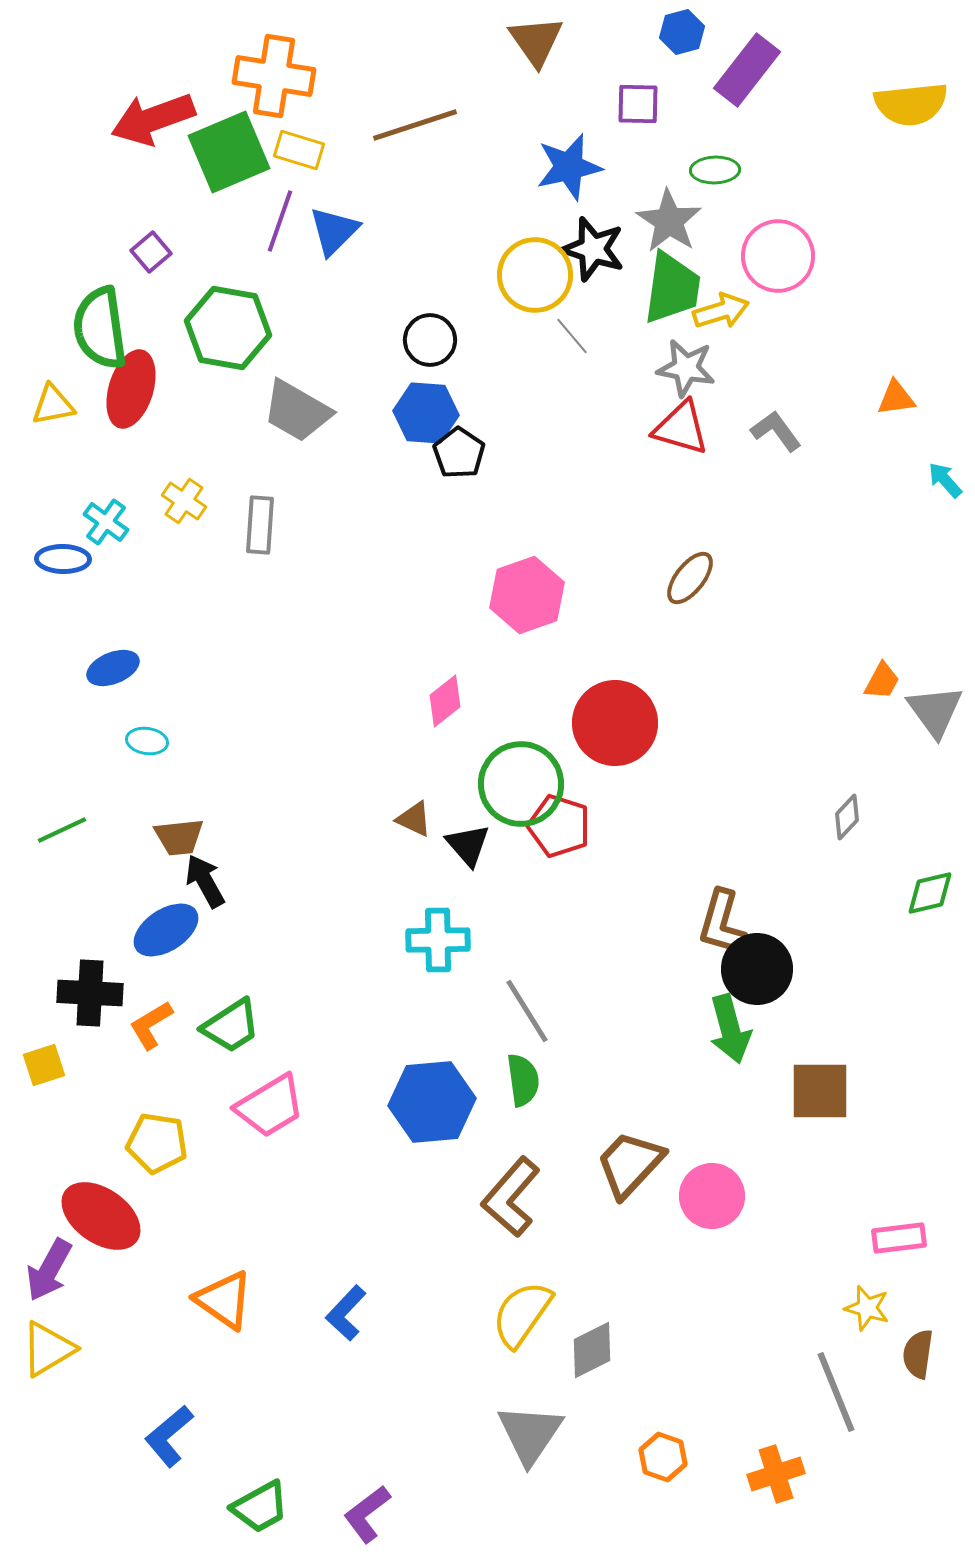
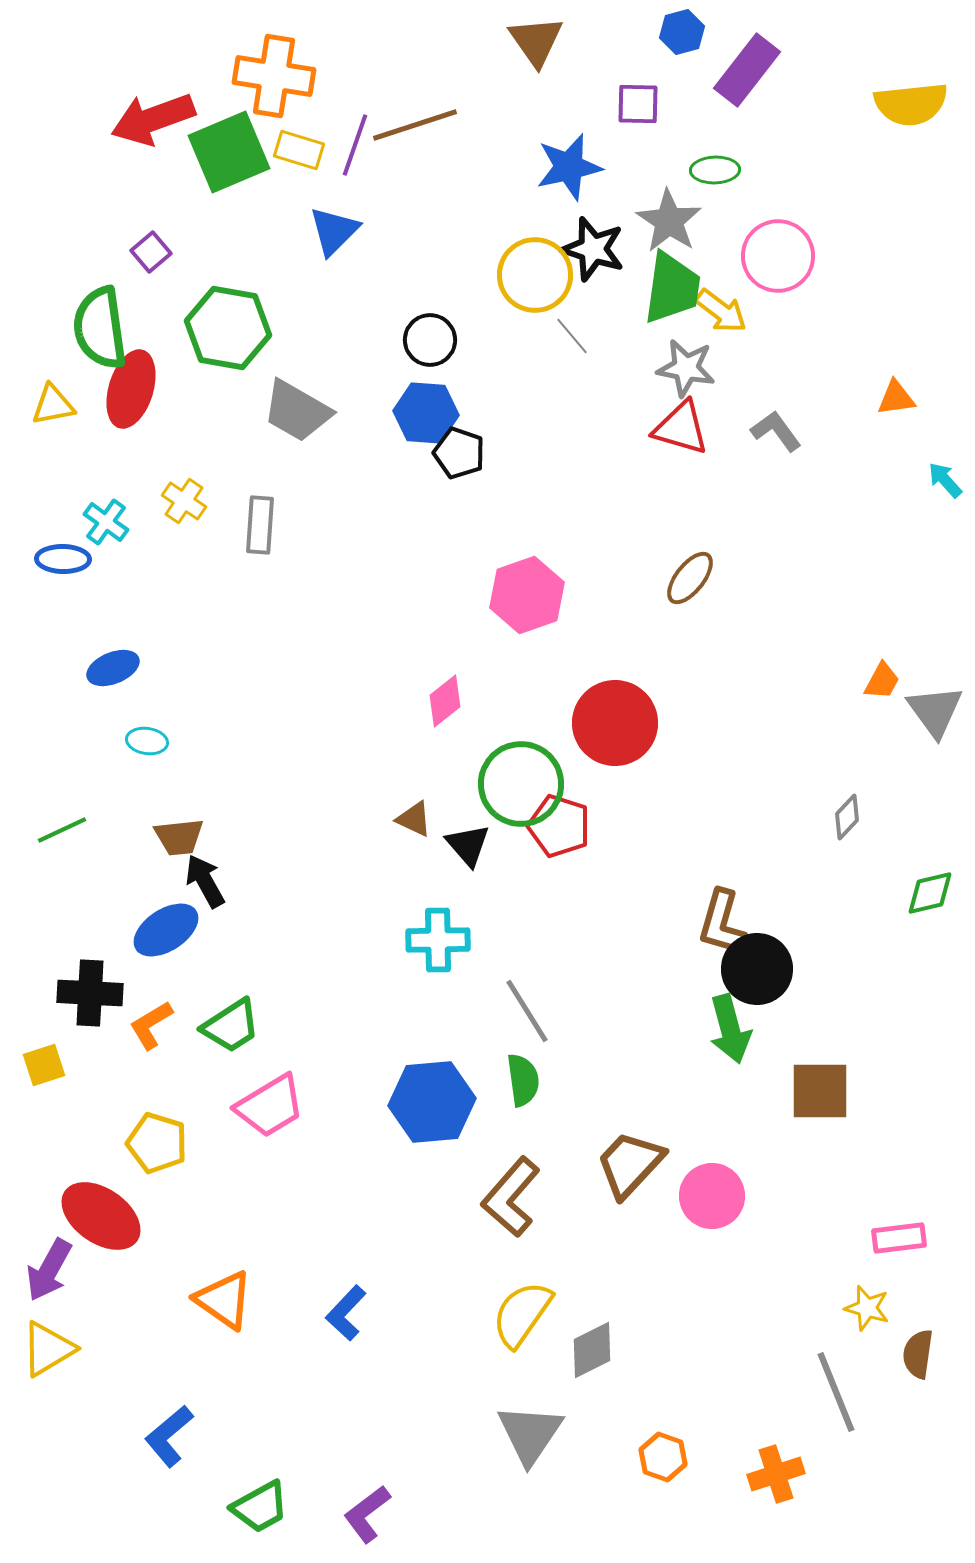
purple line at (280, 221): moved 75 px right, 76 px up
yellow arrow at (721, 311): rotated 54 degrees clockwise
black pentagon at (459, 453): rotated 15 degrees counterclockwise
yellow pentagon at (157, 1143): rotated 8 degrees clockwise
